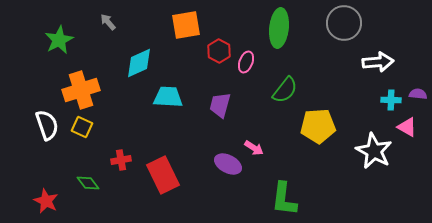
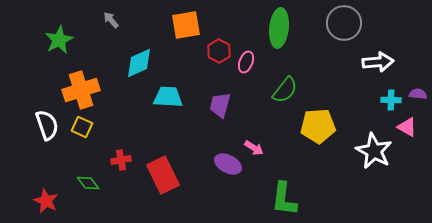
gray arrow: moved 3 px right, 2 px up
